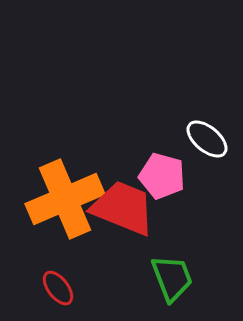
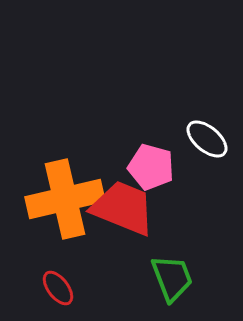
pink pentagon: moved 11 px left, 9 px up
orange cross: rotated 10 degrees clockwise
